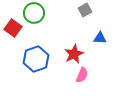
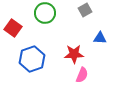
green circle: moved 11 px right
red star: rotated 24 degrees clockwise
blue hexagon: moved 4 px left
